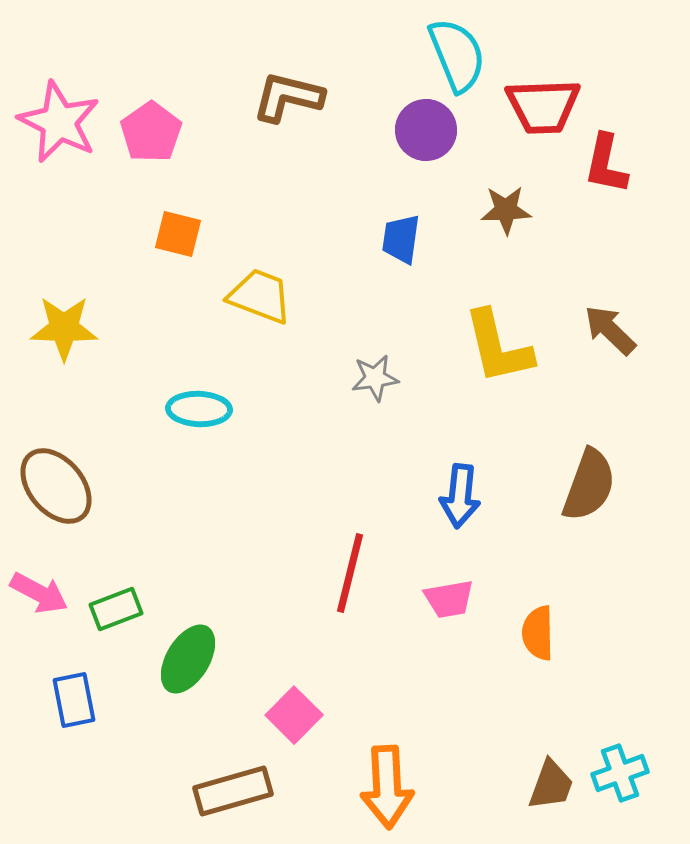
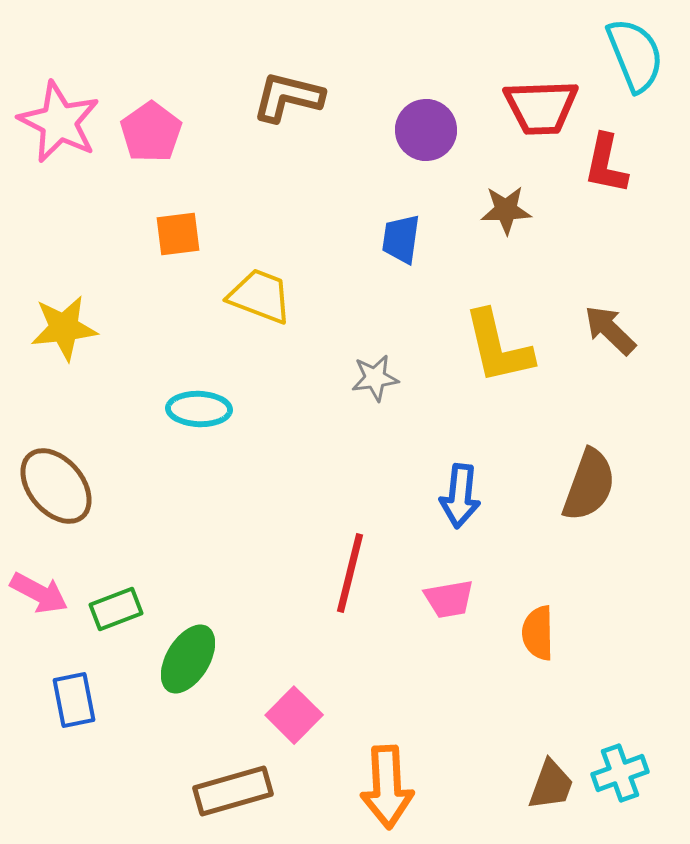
cyan semicircle: moved 178 px right
red trapezoid: moved 2 px left, 1 px down
orange square: rotated 21 degrees counterclockwise
yellow star: rotated 8 degrees counterclockwise
